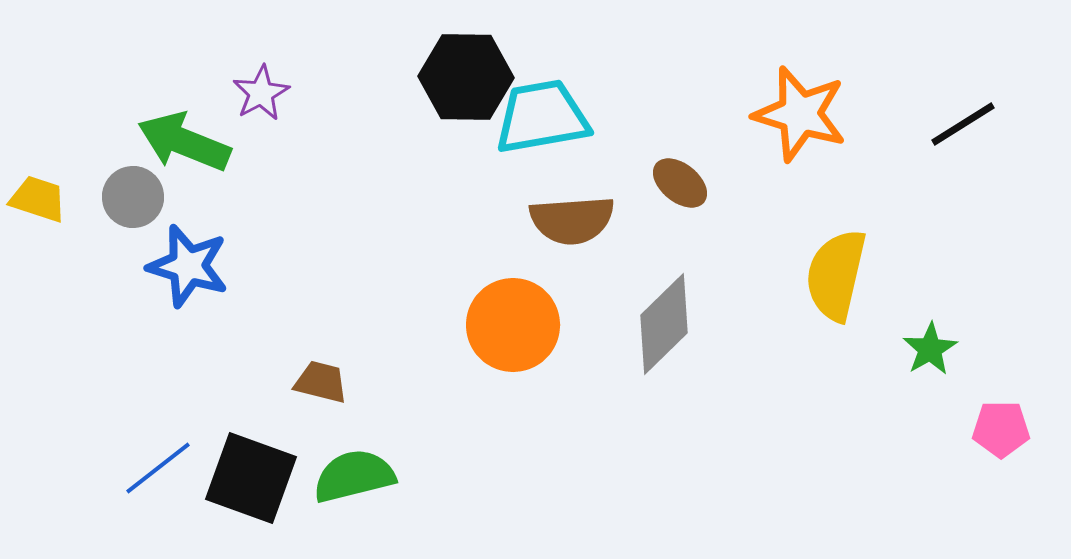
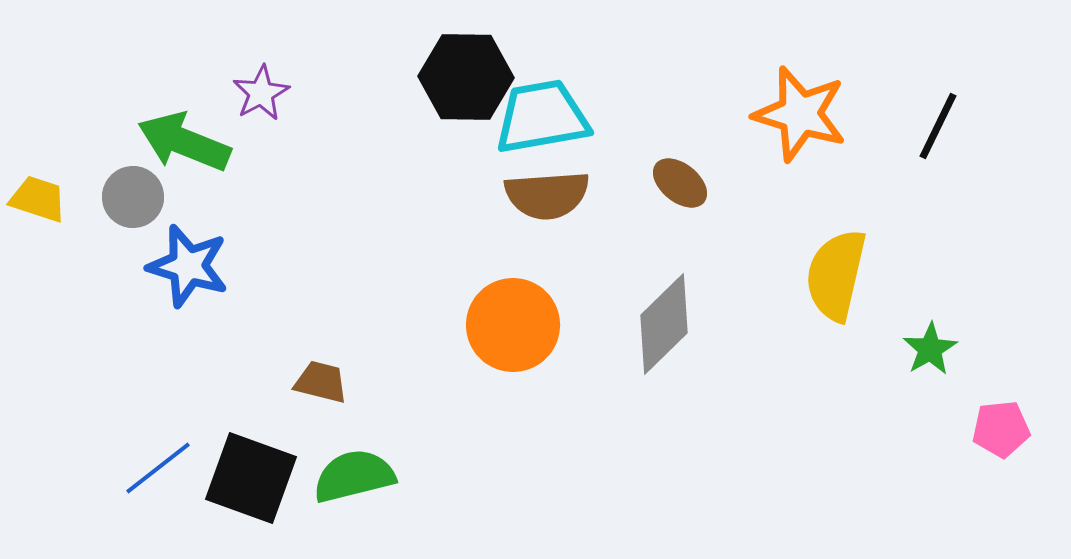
black line: moved 25 px left, 2 px down; rotated 32 degrees counterclockwise
brown semicircle: moved 25 px left, 25 px up
pink pentagon: rotated 6 degrees counterclockwise
